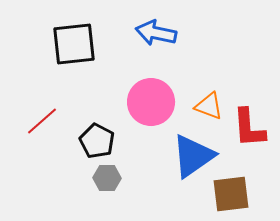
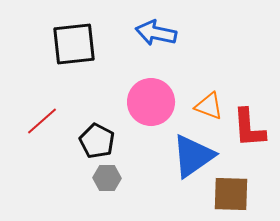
brown square: rotated 9 degrees clockwise
